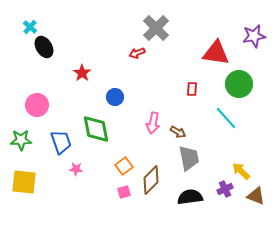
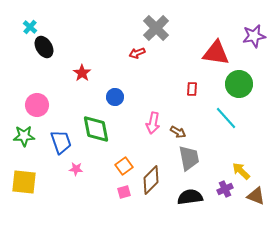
green star: moved 3 px right, 4 px up
